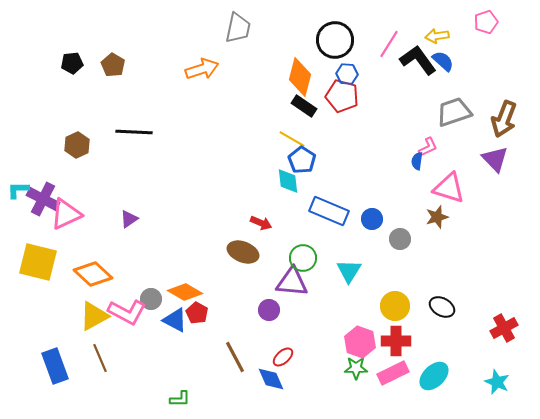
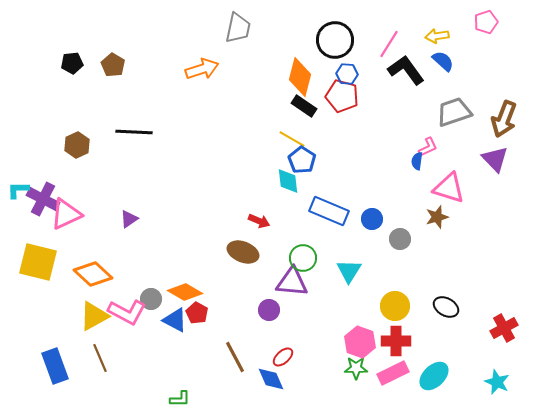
black L-shape at (418, 60): moved 12 px left, 10 px down
red arrow at (261, 223): moved 2 px left, 2 px up
black ellipse at (442, 307): moved 4 px right
